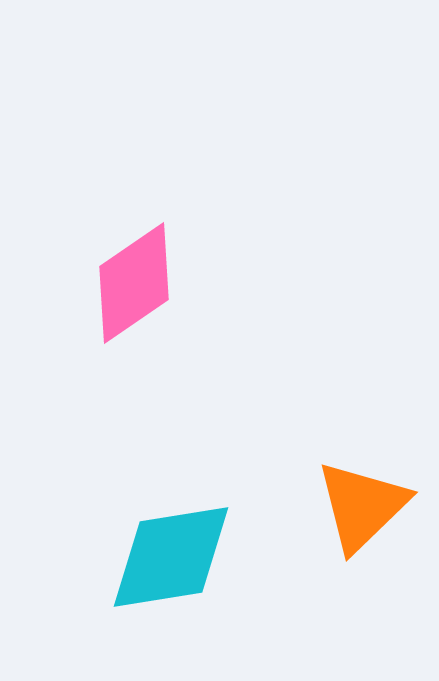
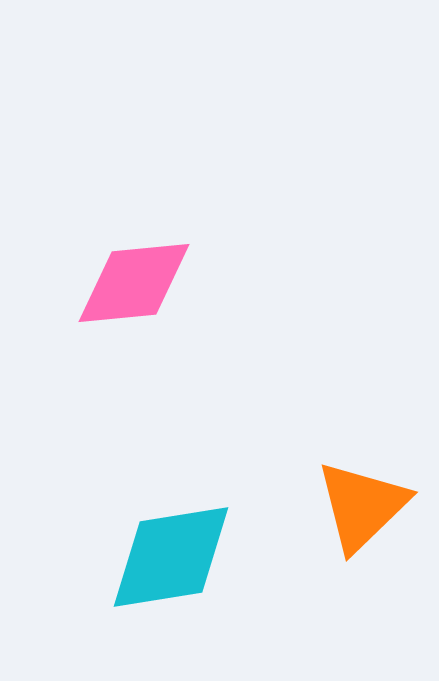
pink diamond: rotated 29 degrees clockwise
